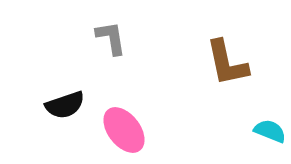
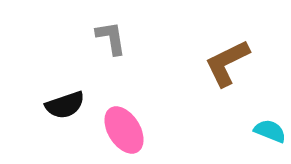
brown L-shape: rotated 76 degrees clockwise
pink ellipse: rotated 6 degrees clockwise
